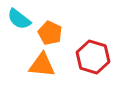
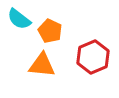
orange pentagon: moved 2 px up
red hexagon: rotated 20 degrees clockwise
